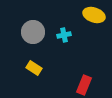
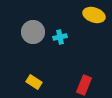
cyan cross: moved 4 px left, 2 px down
yellow rectangle: moved 14 px down
